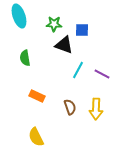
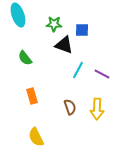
cyan ellipse: moved 1 px left, 1 px up
green semicircle: rotated 28 degrees counterclockwise
orange rectangle: moved 5 px left; rotated 49 degrees clockwise
yellow arrow: moved 1 px right
